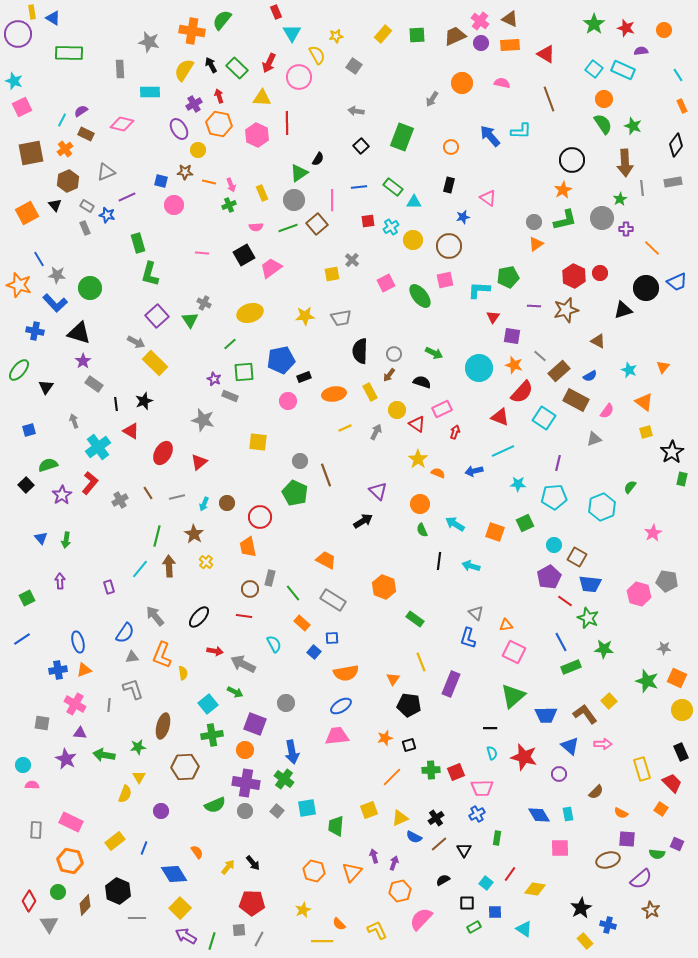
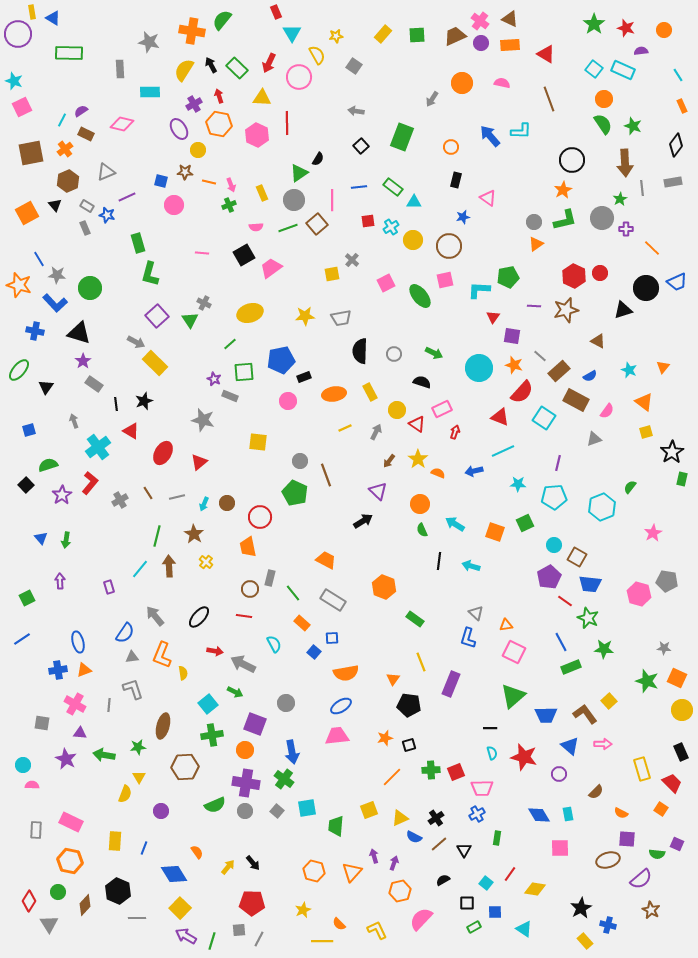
black rectangle at (449, 185): moved 7 px right, 5 px up
brown arrow at (389, 375): moved 86 px down
yellow rectangle at (115, 841): rotated 48 degrees counterclockwise
